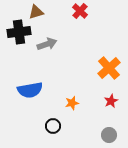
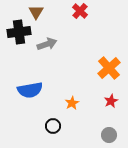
brown triangle: rotated 42 degrees counterclockwise
orange star: rotated 16 degrees counterclockwise
